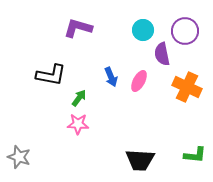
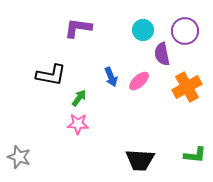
purple L-shape: rotated 8 degrees counterclockwise
pink ellipse: rotated 20 degrees clockwise
orange cross: rotated 36 degrees clockwise
